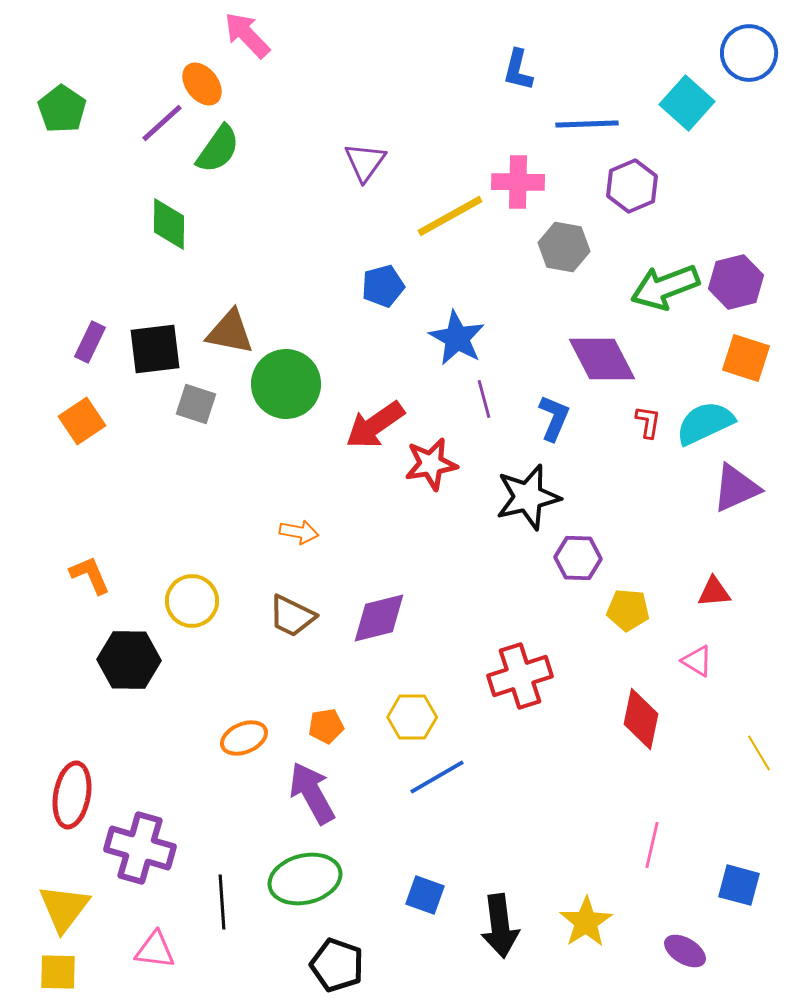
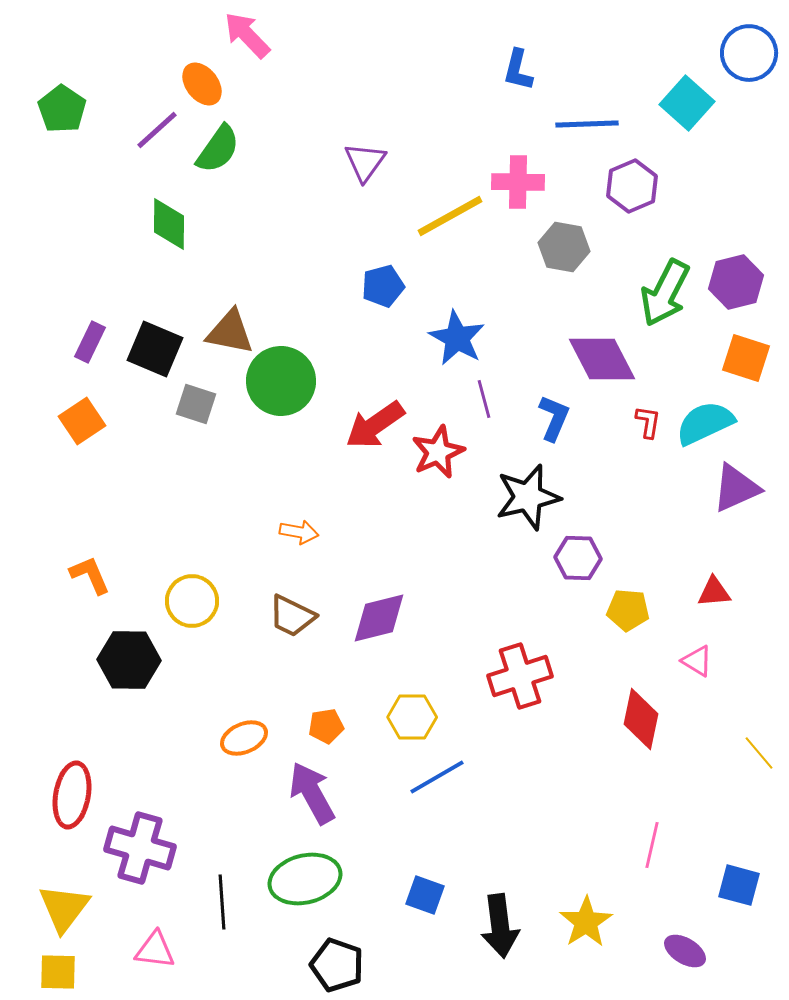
purple line at (162, 123): moved 5 px left, 7 px down
green arrow at (665, 287): moved 6 px down; rotated 42 degrees counterclockwise
black square at (155, 349): rotated 30 degrees clockwise
green circle at (286, 384): moved 5 px left, 3 px up
red star at (431, 464): moved 7 px right, 12 px up; rotated 14 degrees counterclockwise
yellow line at (759, 753): rotated 9 degrees counterclockwise
